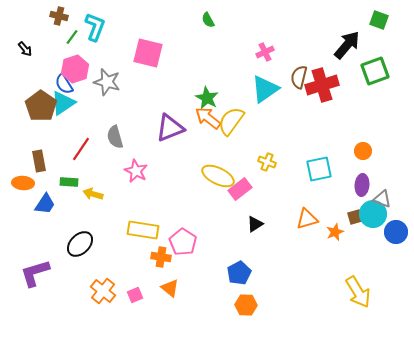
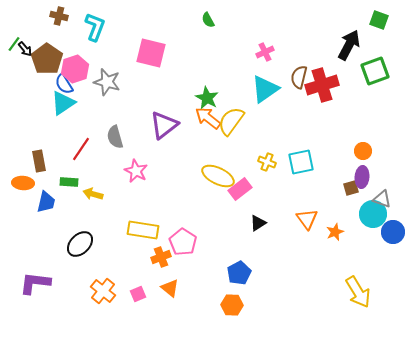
green line at (72, 37): moved 58 px left, 7 px down
black arrow at (347, 45): moved 2 px right; rotated 12 degrees counterclockwise
pink square at (148, 53): moved 3 px right
brown pentagon at (41, 106): moved 6 px right, 47 px up
purple triangle at (170, 128): moved 6 px left, 3 px up; rotated 16 degrees counterclockwise
cyan square at (319, 169): moved 18 px left, 7 px up
purple ellipse at (362, 185): moved 8 px up
blue trapezoid at (45, 204): moved 1 px right, 2 px up; rotated 20 degrees counterclockwise
brown square at (355, 217): moved 4 px left, 29 px up
orange triangle at (307, 219): rotated 50 degrees counterclockwise
black triangle at (255, 224): moved 3 px right, 1 px up
blue circle at (396, 232): moved 3 px left
orange cross at (161, 257): rotated 30 degrees counterclockwise
purple L-shape at (35, 273): moved 10 px down; rotated 24 degrees clockwise
pink square at (135, 295): moved 3 px right, 1 px up
orange hexagon at (246, 305): moved 14 px left
